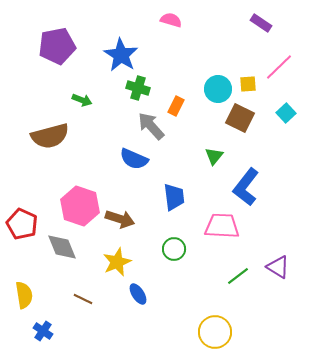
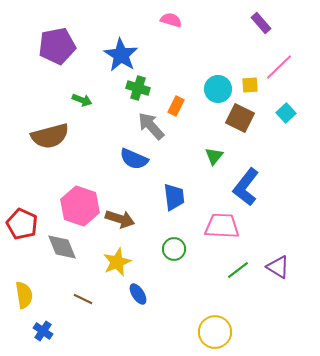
purple rectangle: rotated 15 degrees clockwise
yellow square: moved 2 px right, 1 px down
green line: moved 6 px up
